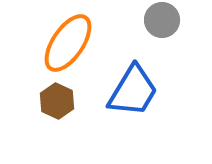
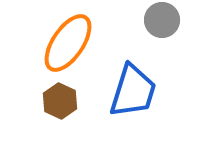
blue trapezoid: rotated 14 degrees counterclockwise
brown hexagon: moved 3 px right
